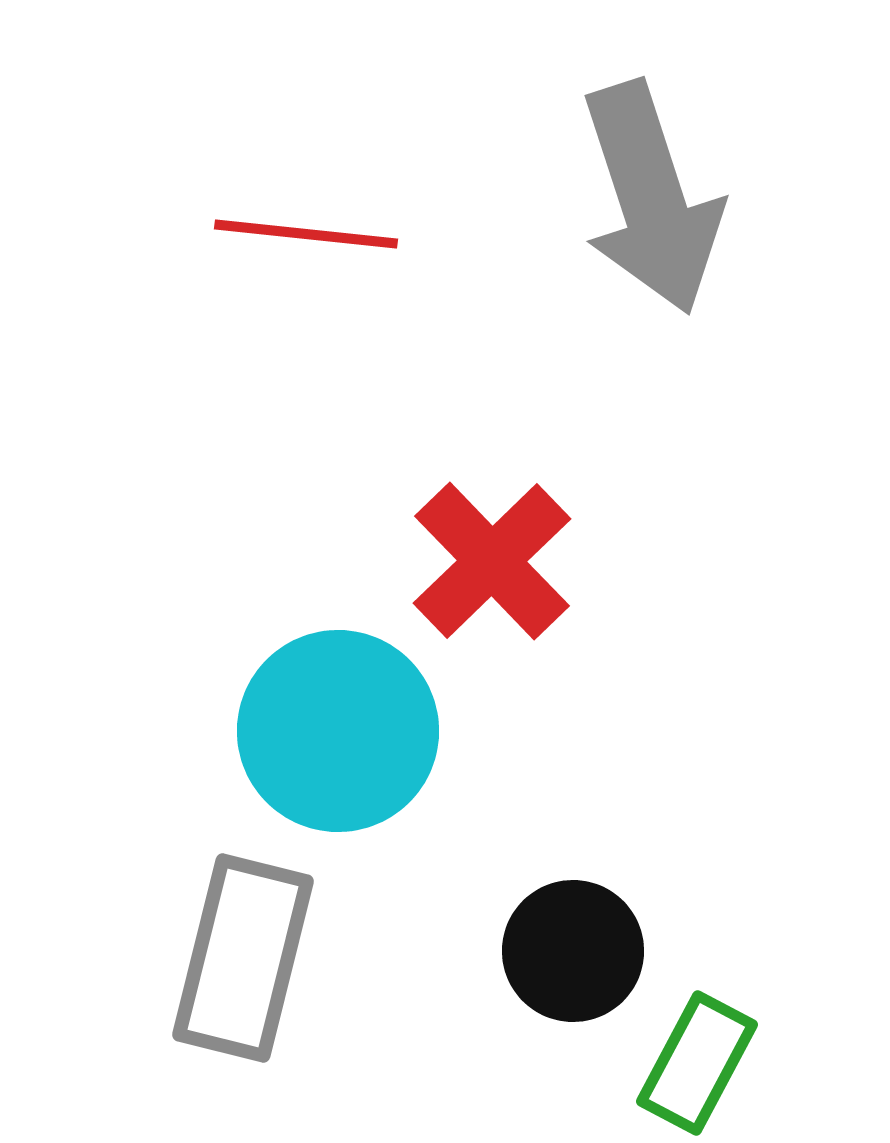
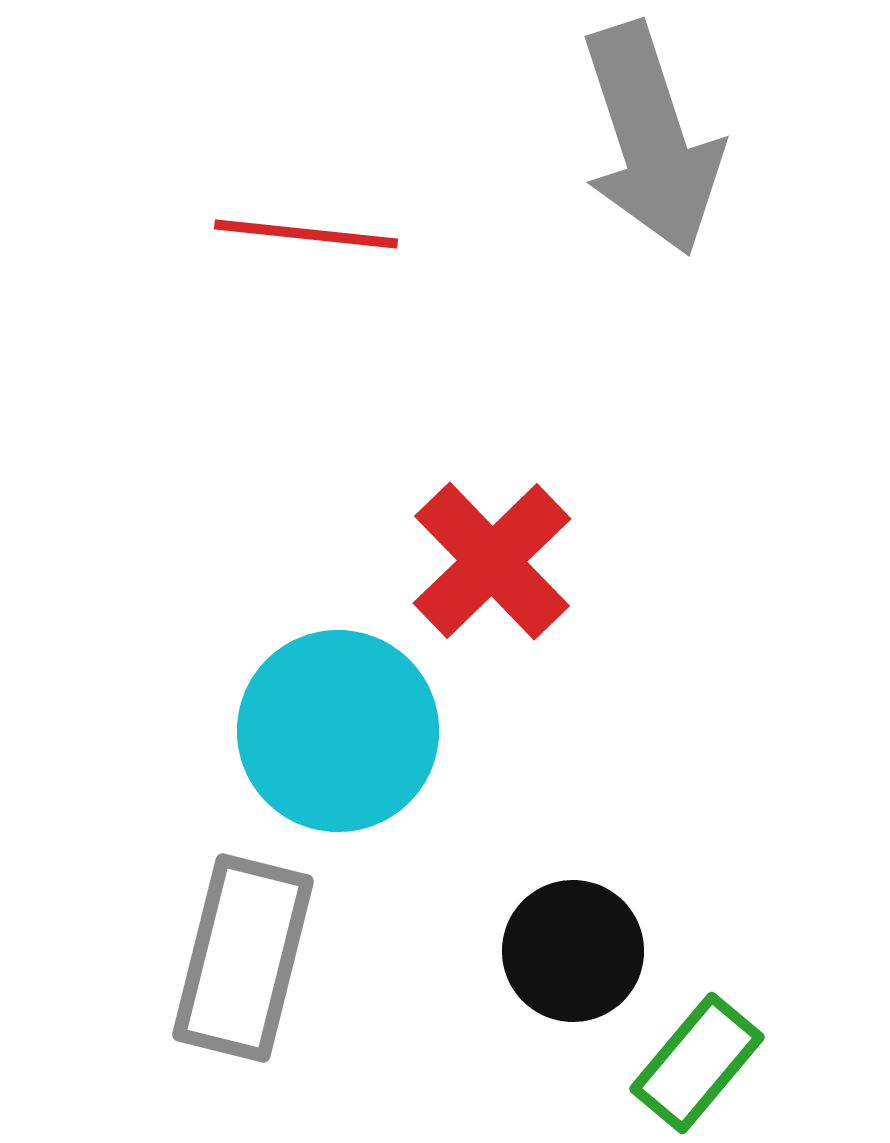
gray arrow: moved 59 px up
green rectangle: rotated 12 degrees clockwise
